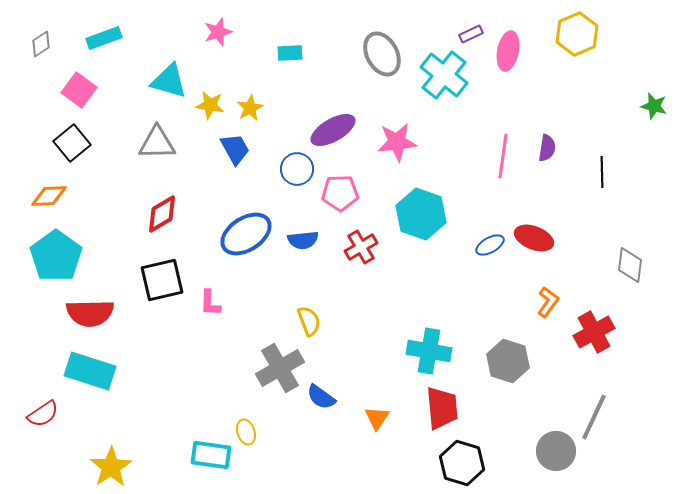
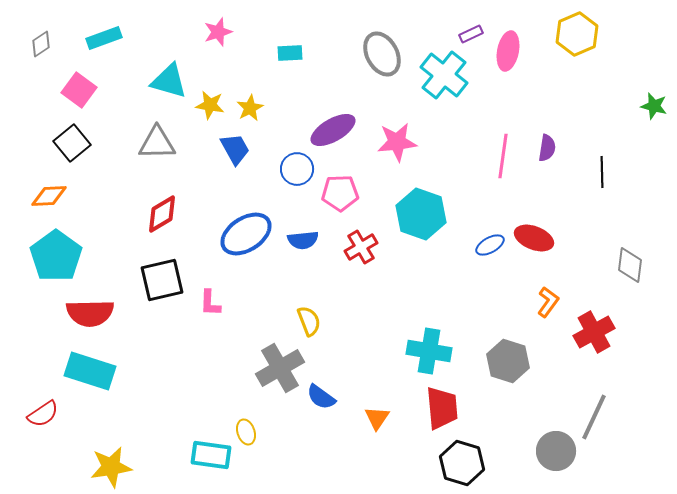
yellow star at (111, 467): rotated 24 degrees clockwise
